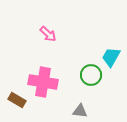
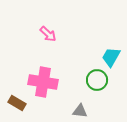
green circle: moved 6 px right, 5 px down
brown rectangle: moved 3 px down
